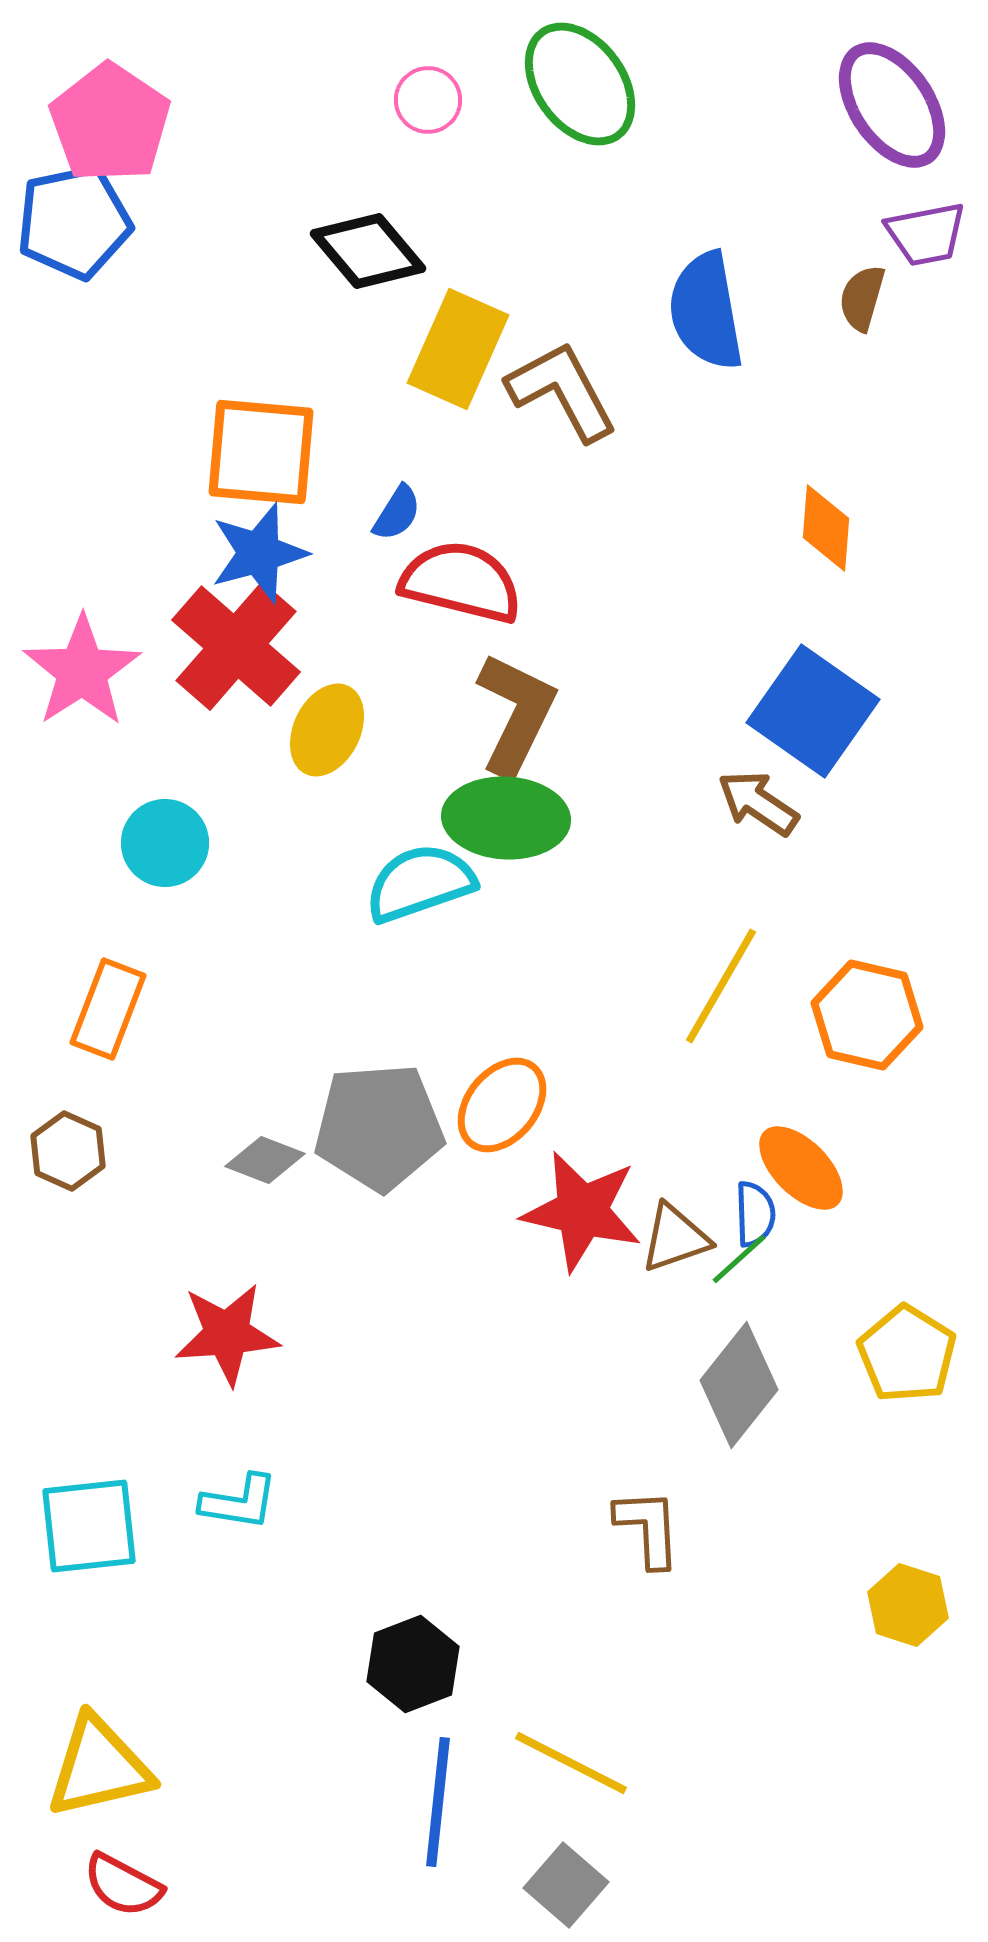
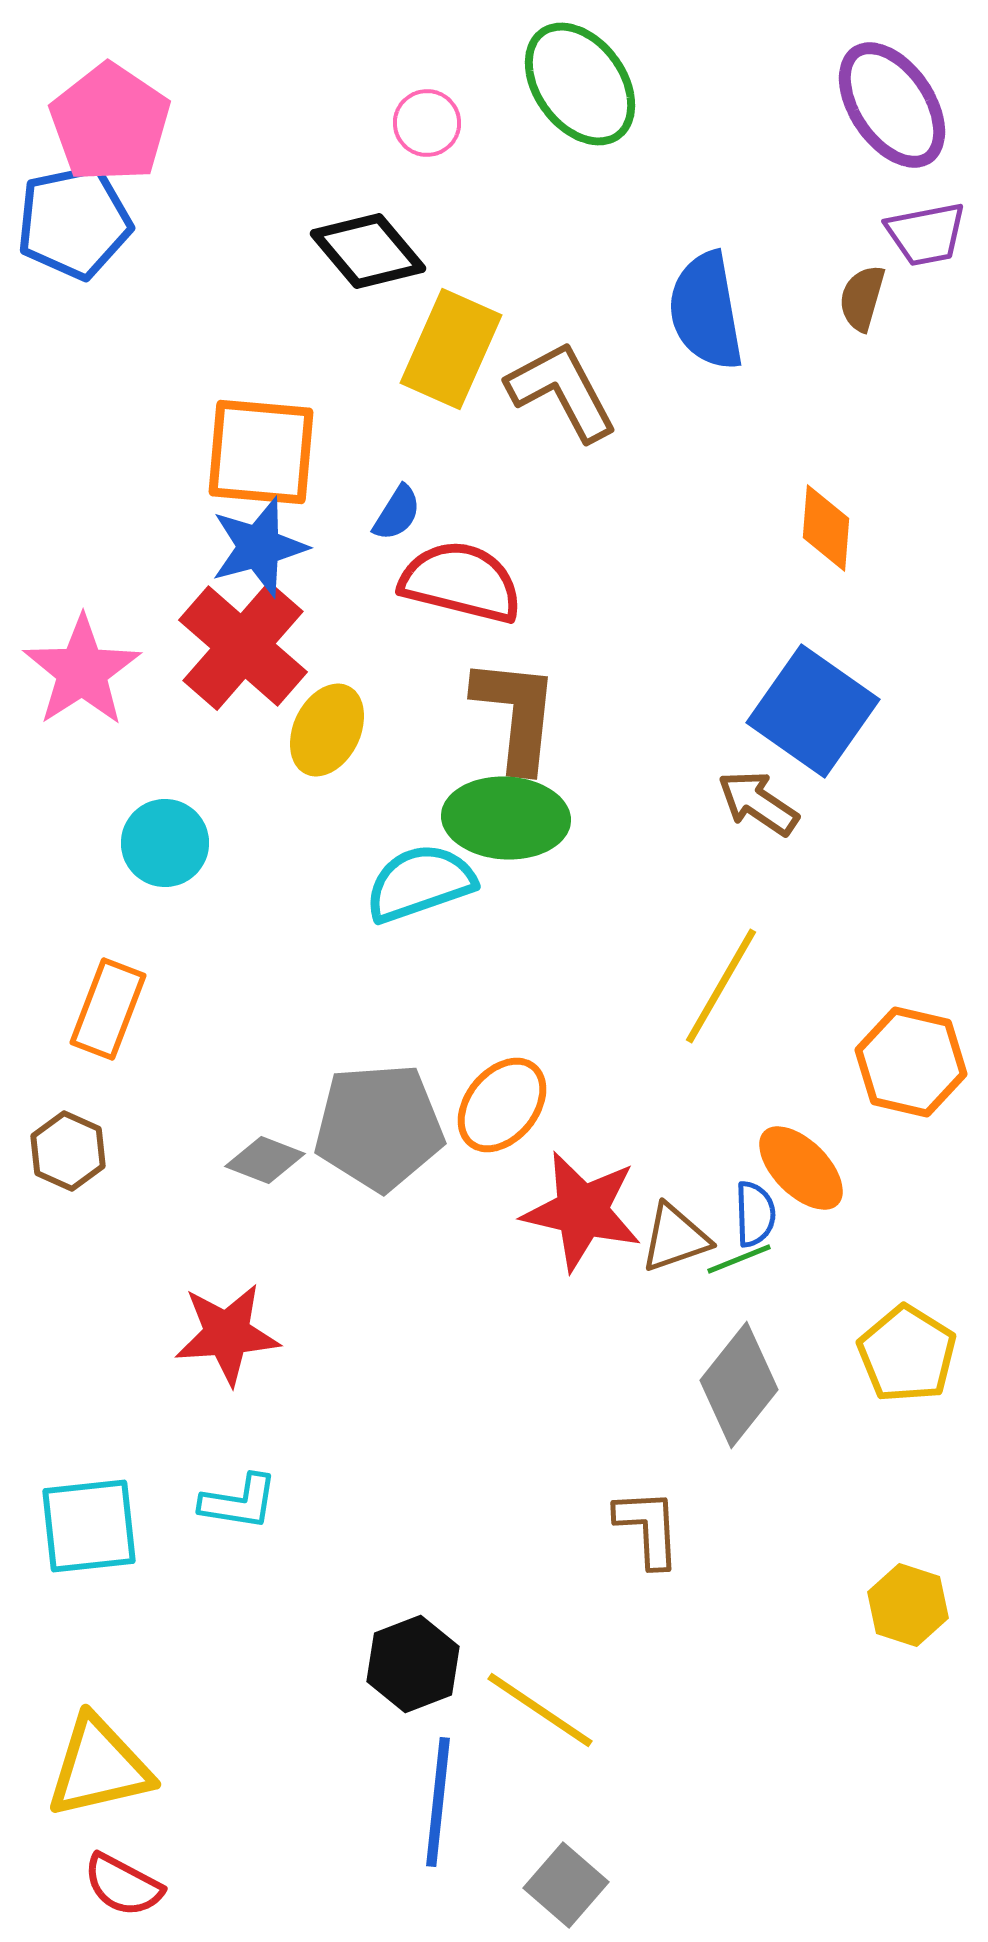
pink circle at (428, 100): moved 1 px left, 23 px down
yellow rectangle at (458, 349): moved 7 px left
blue star at (259, 553): moved 6 px up
red cross at (236, 646): moved 7 px right
brown L-shape at (516, 714): rotated 20 degrees counterclockwise
orange hexagon at (867, 1015): moved 44 px right, 47 px down
green line at (739, 1259): rotated 20 degrees clockwise
yellow line at (571, 1763): moved 31 px left, 53 px up; rotated 7 degrees clockwise
